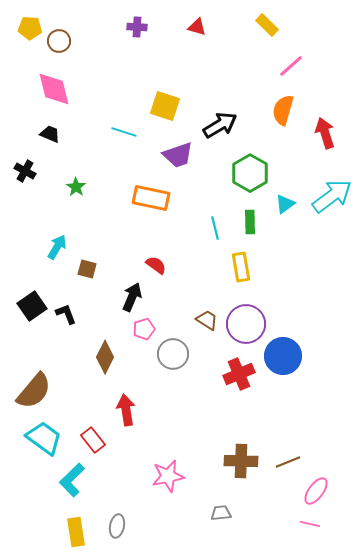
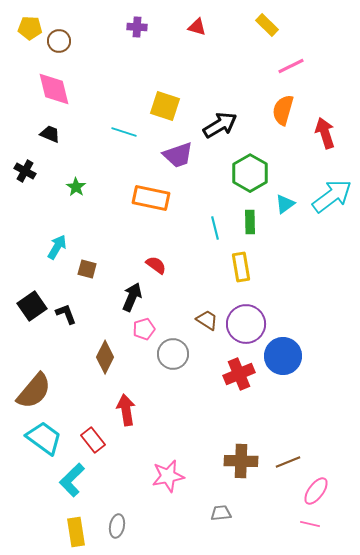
pink line at (291, 66): rotated 16 degrees clockwise
